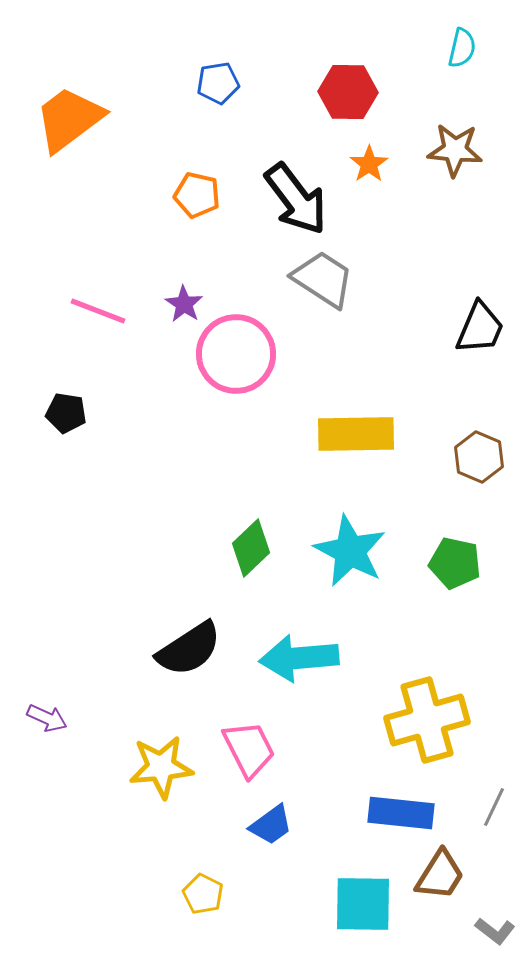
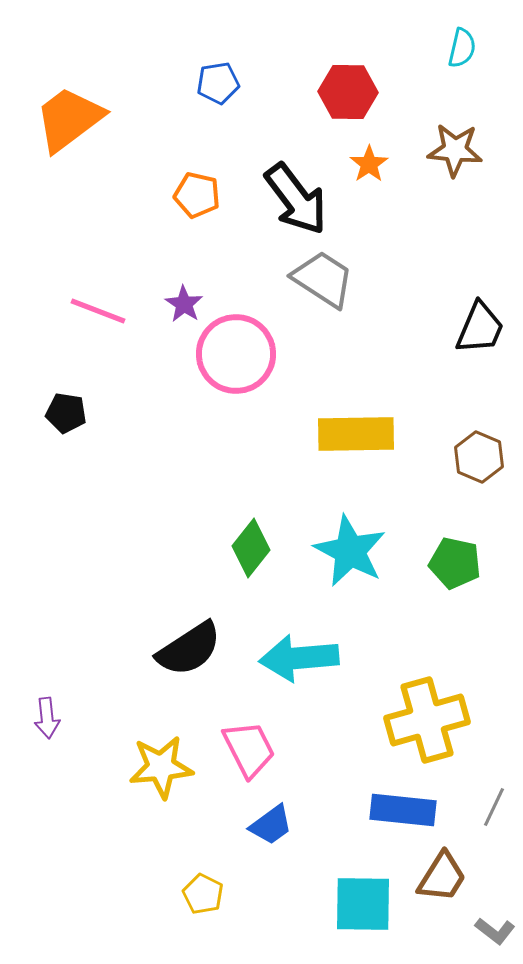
green diamond: rotated 8 degrees counterclockwise
purple arrow: rotated 60 degrees clockwise
blue rectangle: moved 2 px right, 3 px up
brown trapezoid: moved 2 px right, 2 px down
